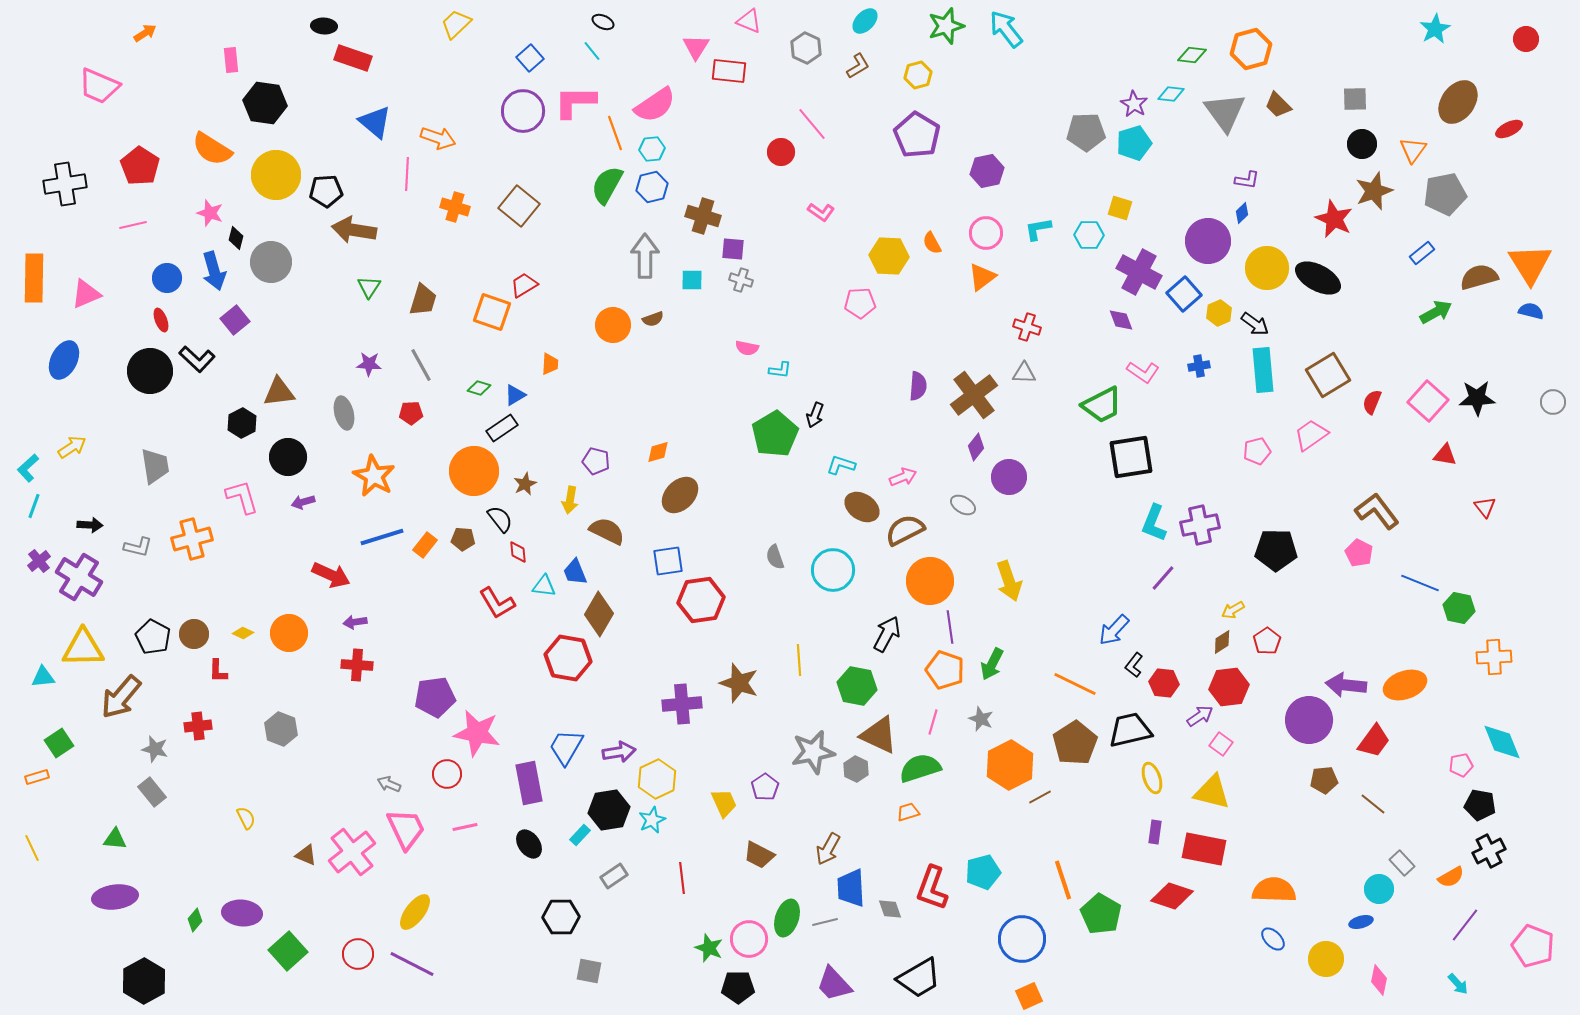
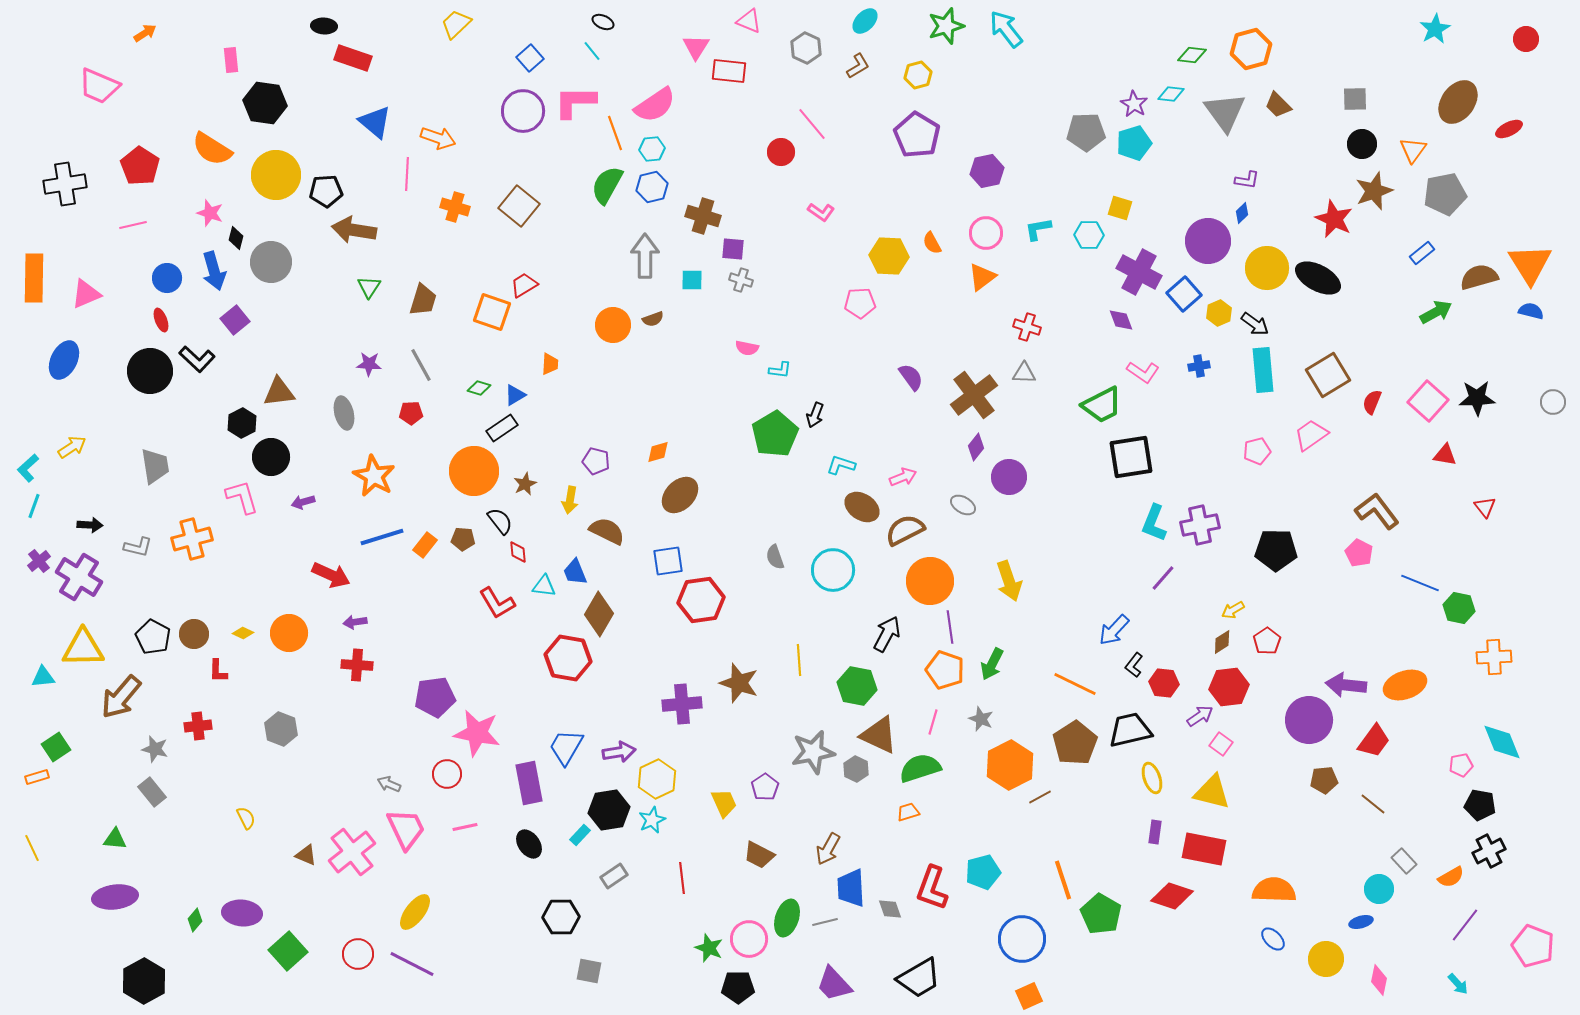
purple semicircle at (918, 386): moved 7 px left, 9 px up; rotated 40 degrees counterclockwise
black circle at (288, 457): moved 17 px left
black semicircle at (500, 519): moved 2 px down
green square at (59, 743): moved 3 px left, 4 px down
gray rectangle at (1402, 863): moved 2 px right, 2 px up
